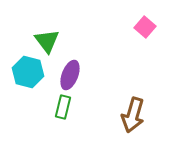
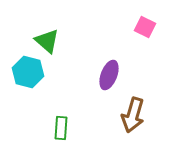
pink square: rotated 15 degrees counterclockwise
green triangle: rotated 12 degrees counterclockwise
purple ellipse: moved 39 px right
green rectangle: moved 2 px left, 21 px down; rotated 10 degrees counterclockwise
